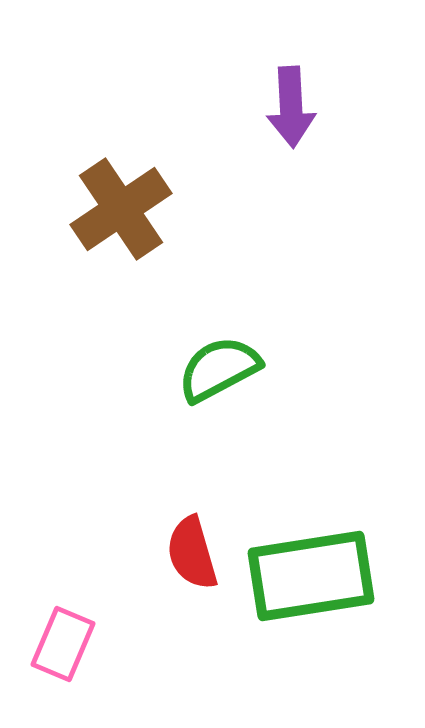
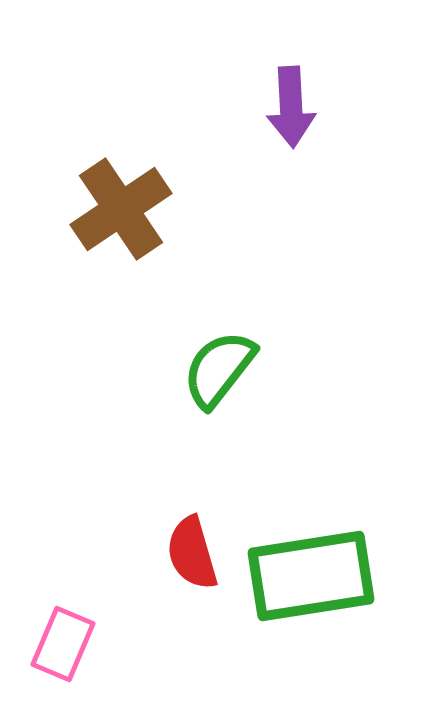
green semicircle: rotated 24 degrees counterclockwise
